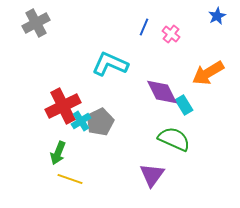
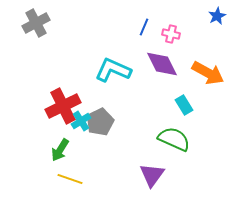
pink cross: rotated 24 degrees counterclockwise
cyan L-shape: moved 3 px right, 6 px down
orange arrow: rotated 120 degrees counterclockwise
purple diamond: moved 28 px up
green arrow: moved 2 px right, 3 px up; rotated 10 degrees clockwise
